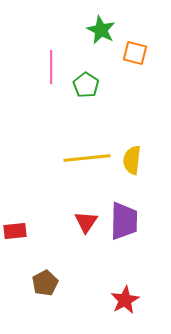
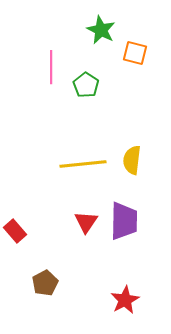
yellow line: moved 4 px left, 6 px down
red rectangle: rotated 55 degrees clockwise
